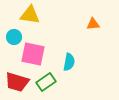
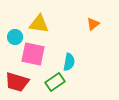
yellow triangle: moved 9 px right, 9 px down
orange triangle: rotated 32 degrees counterclockwise
cyan circle: moved 1 px right
green rectangle: moved 9 px right
